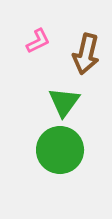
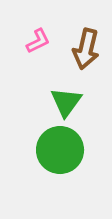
brown arrow: moved 5 px up
green triangle: moved 2 px right
